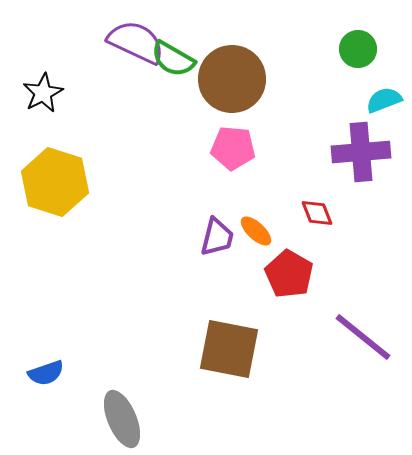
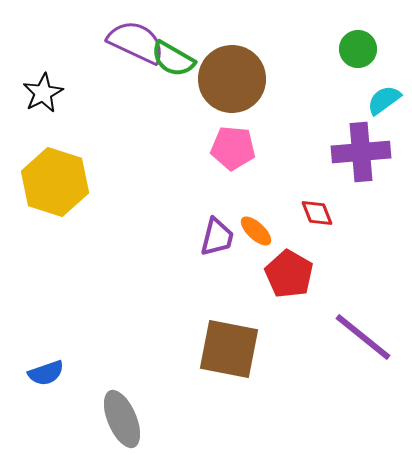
cyan semicircle: rotated 15 degrees counterclockwise
